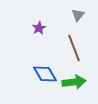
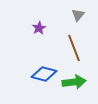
blue diamond: moved 1 px left; rotated 45 degrees counterclockwise
